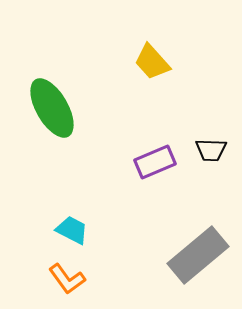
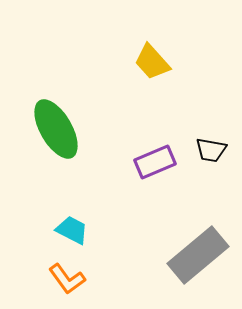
green ellipse: moved 4 px right, 21 px down
black trapezoid: rotated 8 degrees clockwise
